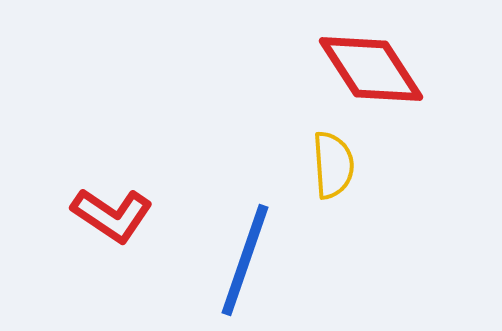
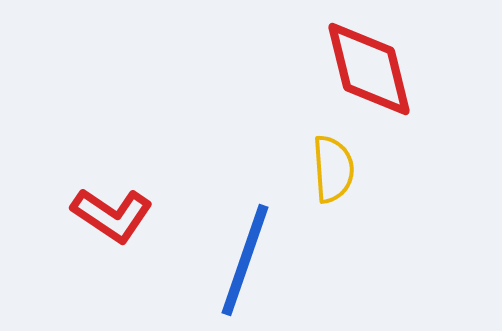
red diamond: moved 2 px left; rotated 19 degrees clockwise
yellow semicircle: moved 4 px down
